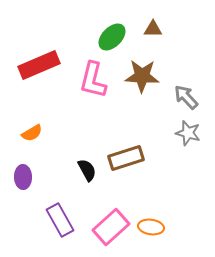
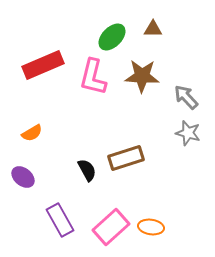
red rectangle: moved 4 px right
pink L-shape: moved 3 px up
purple ellipse: rotated 50 degrees counterclockwise
